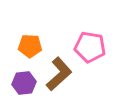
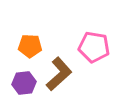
pink pentagon: moved 4 px right
